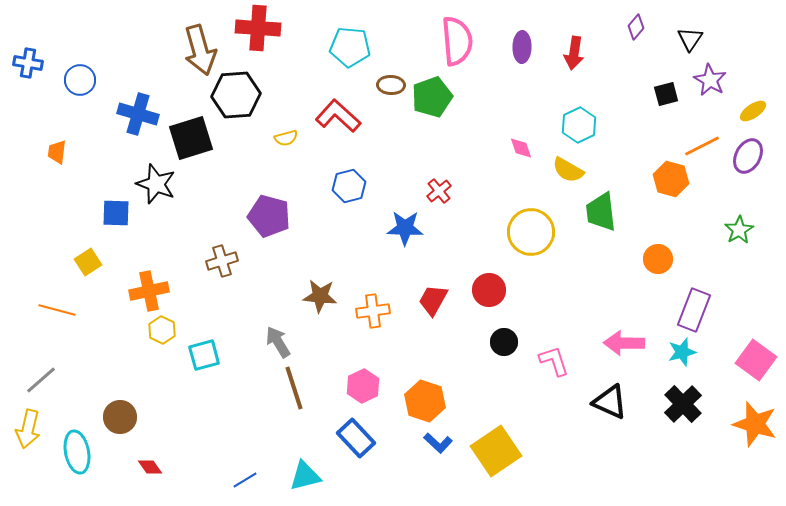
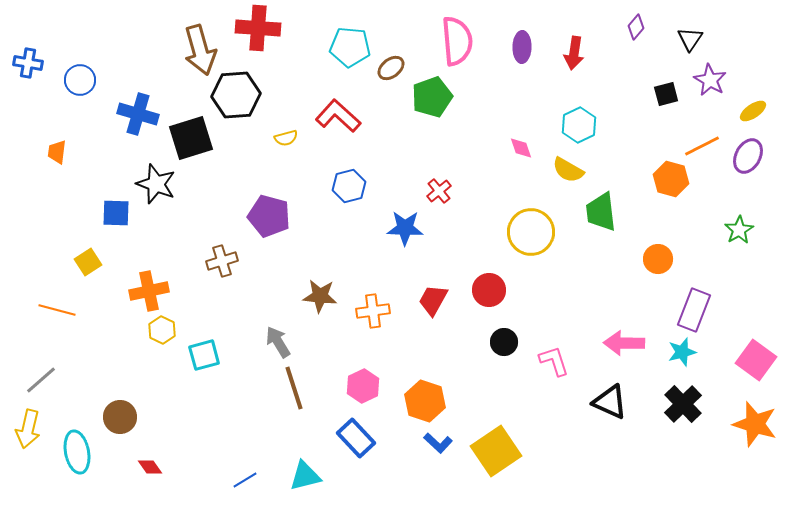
brown ellipse at (391, 85): moved 17 px up; rotated 40 degrees counterclockwise
